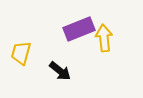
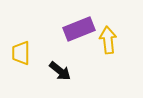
yellow arrow: moved 4 px right, 2 px down
yellow trapezoid: rotated 15 degrees counterclockwise
